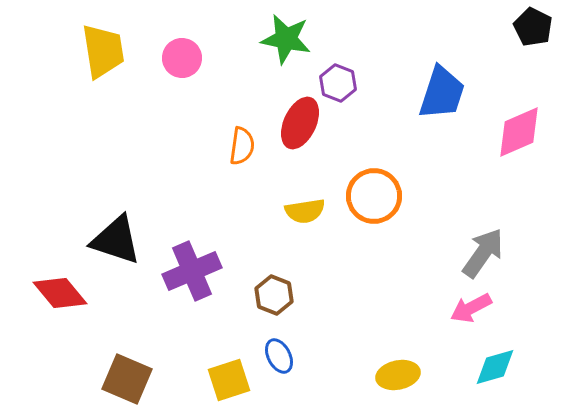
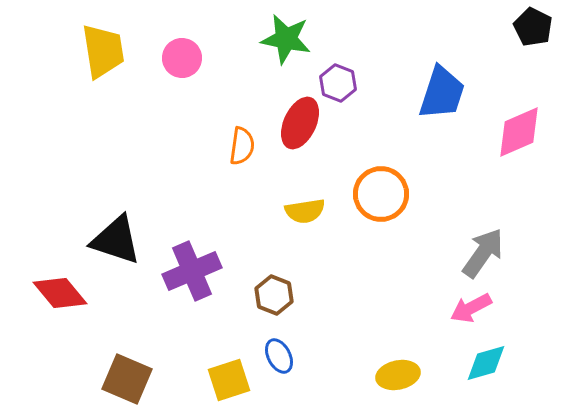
orange circle: moved 7 px right, 2 px up
cyan diamond: moved 9 px left, 4 px up
